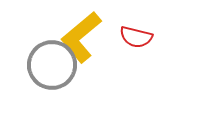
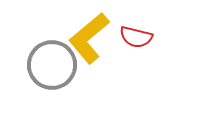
yellow L-shape: moved 8 px right, 1 px down
